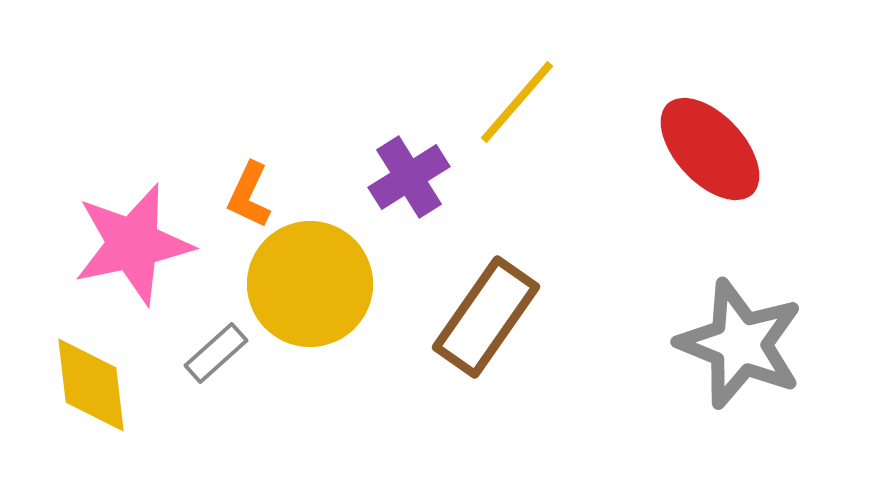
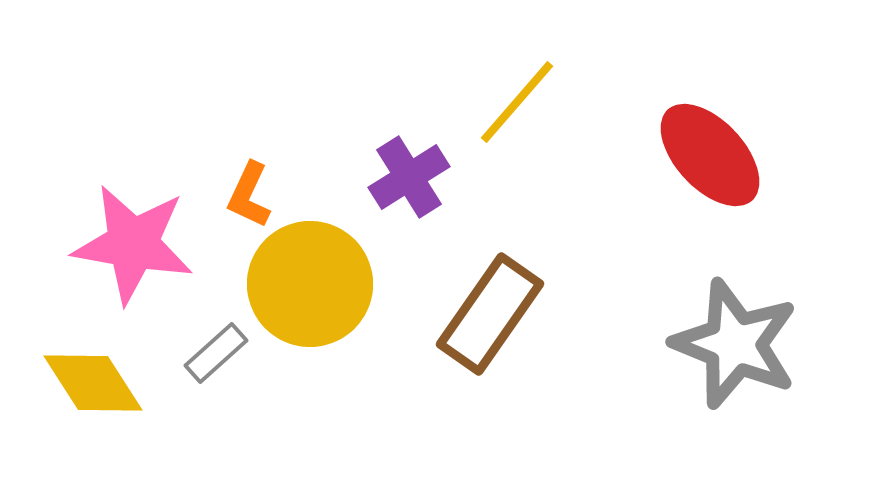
red ellipse: moved 6 px down
pink star: rotated 22 degrees clockwise
brown rectangle: moved 4 px right, 3 px up
gray star: moved 5 px left
yellow diamond: moved 2 px right, 2 px up; rotated 26 degrees counterclockwise
